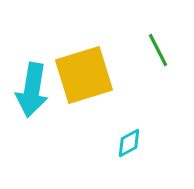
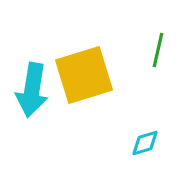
green line: rotated 40 degrees clockwise
cyan diamond: moved 16 px right; rotated 12 degrees clockwise
